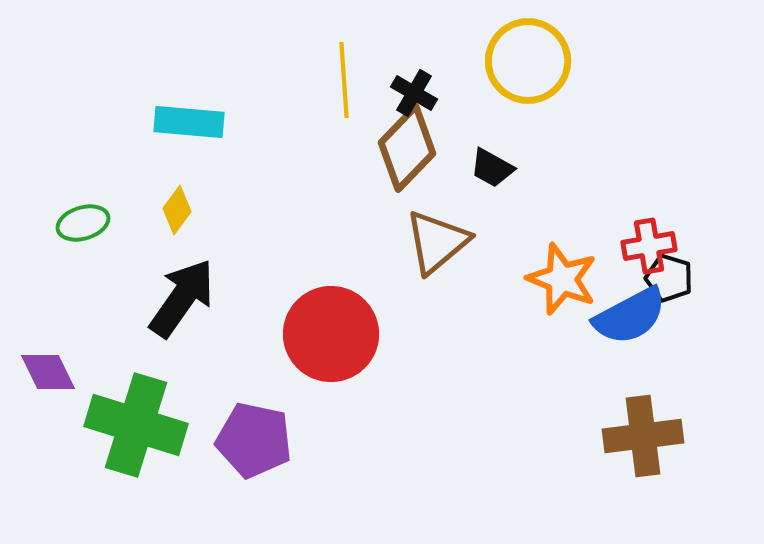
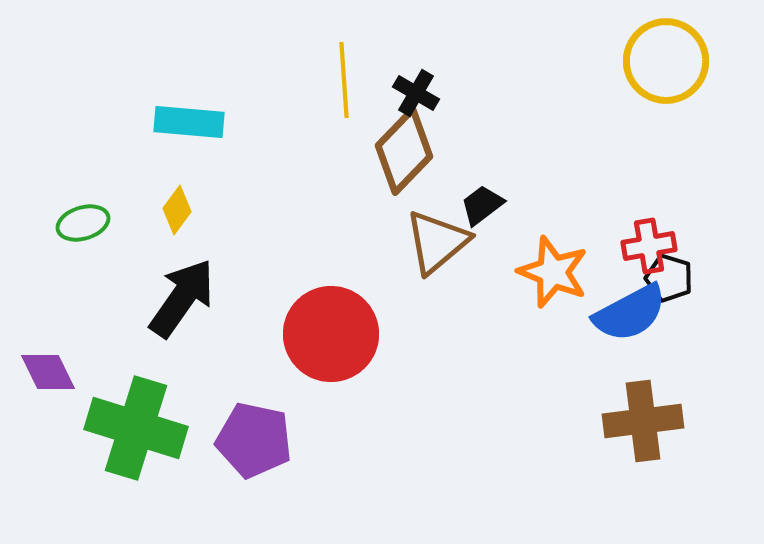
yellow circle: moved 138 px right
black cross: moved 2 px right
brown diamond: moved 3 px left, 3 px down
black trapezoid: moved 10 px left, 37 px down; rotated 114 degrees clockwise
orange star: moved 9 px left, 7 px up
blue semicircle: moved 3 px up
green cross: moved 3 px down
brown cross: moved 15 px up
